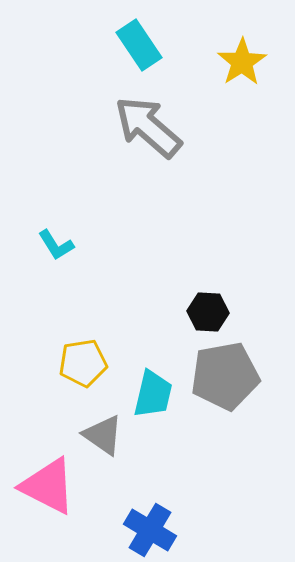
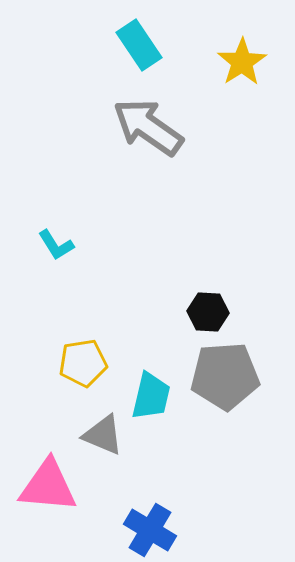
gray arrow: rotated 6 degrees counterclockwise
gray pentagon: rotated 6 degrees clockwise
cyan trapezoid: moved 2 px left, 2 px down
gray triangle: rotated 12 degrees counterclockwise
pink triangle: rotated 22 degrees counterclockwise
